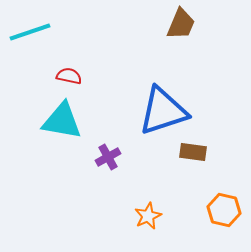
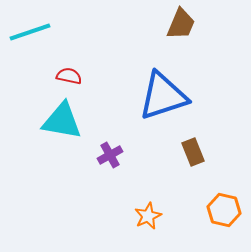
blue triangle: moved 15 px up
brown rectangle: rotated 60 degrees clockwise
purple cross: moved 2 px right, 2 px up
